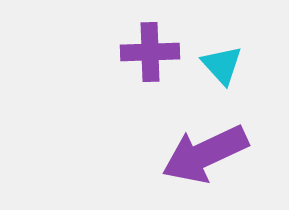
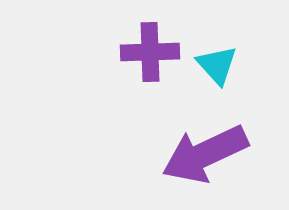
cyan triangle: moved 5 px left
